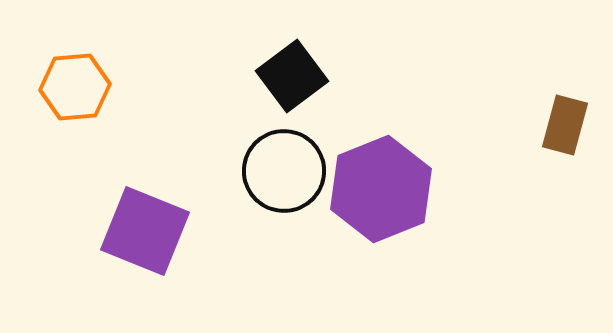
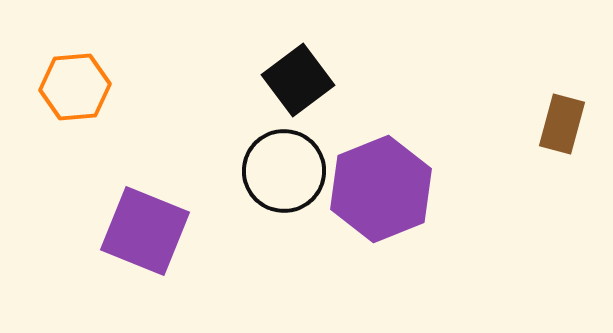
black square: moved 6 px right, 4 px down
brown rectangle: moved 3 px left, 1 px up
